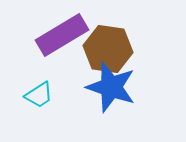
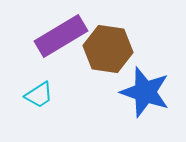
purple rectangle: moved 1 px left, 1 px down
blue star: moved 34 px right, 5 px down
